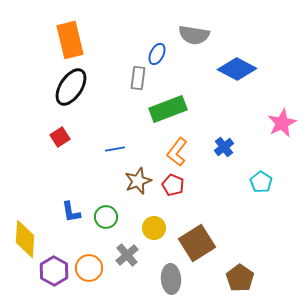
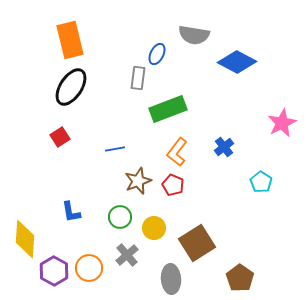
blue diamond: moved 7 px up
green circle: moved 14 px right
